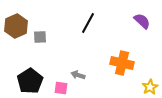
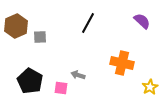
black pentagon: rotated 10 degrees counterclockwise
